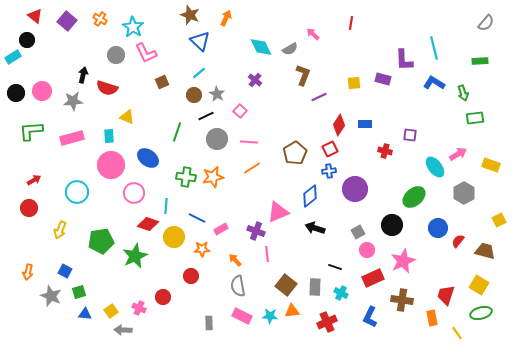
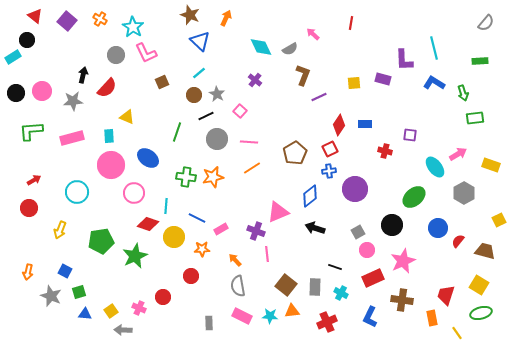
red semicircle at (107, 88): rotated 65 degrees counterclockwise
